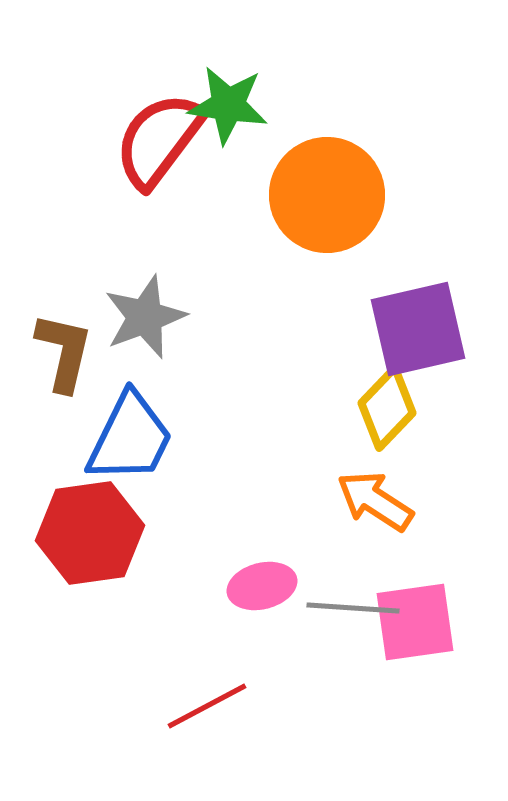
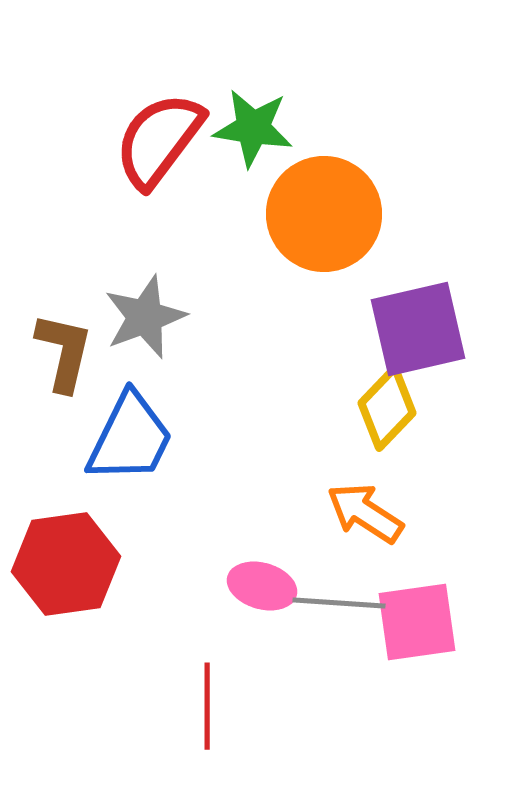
green star: moved 25 px right, 23 px down
orange circle: moved 3 px left, 19 px down
orange arrow: moved 10 px left, 12 px down
red hexagon: moved 24 px left, 31 px down
pink ellipse: rotated 30 degrees clockwise
gray line: moved 14 px left, 5 px up
pink square: moved 2 px right
red line: rotated 62 degrees counterclockwise
